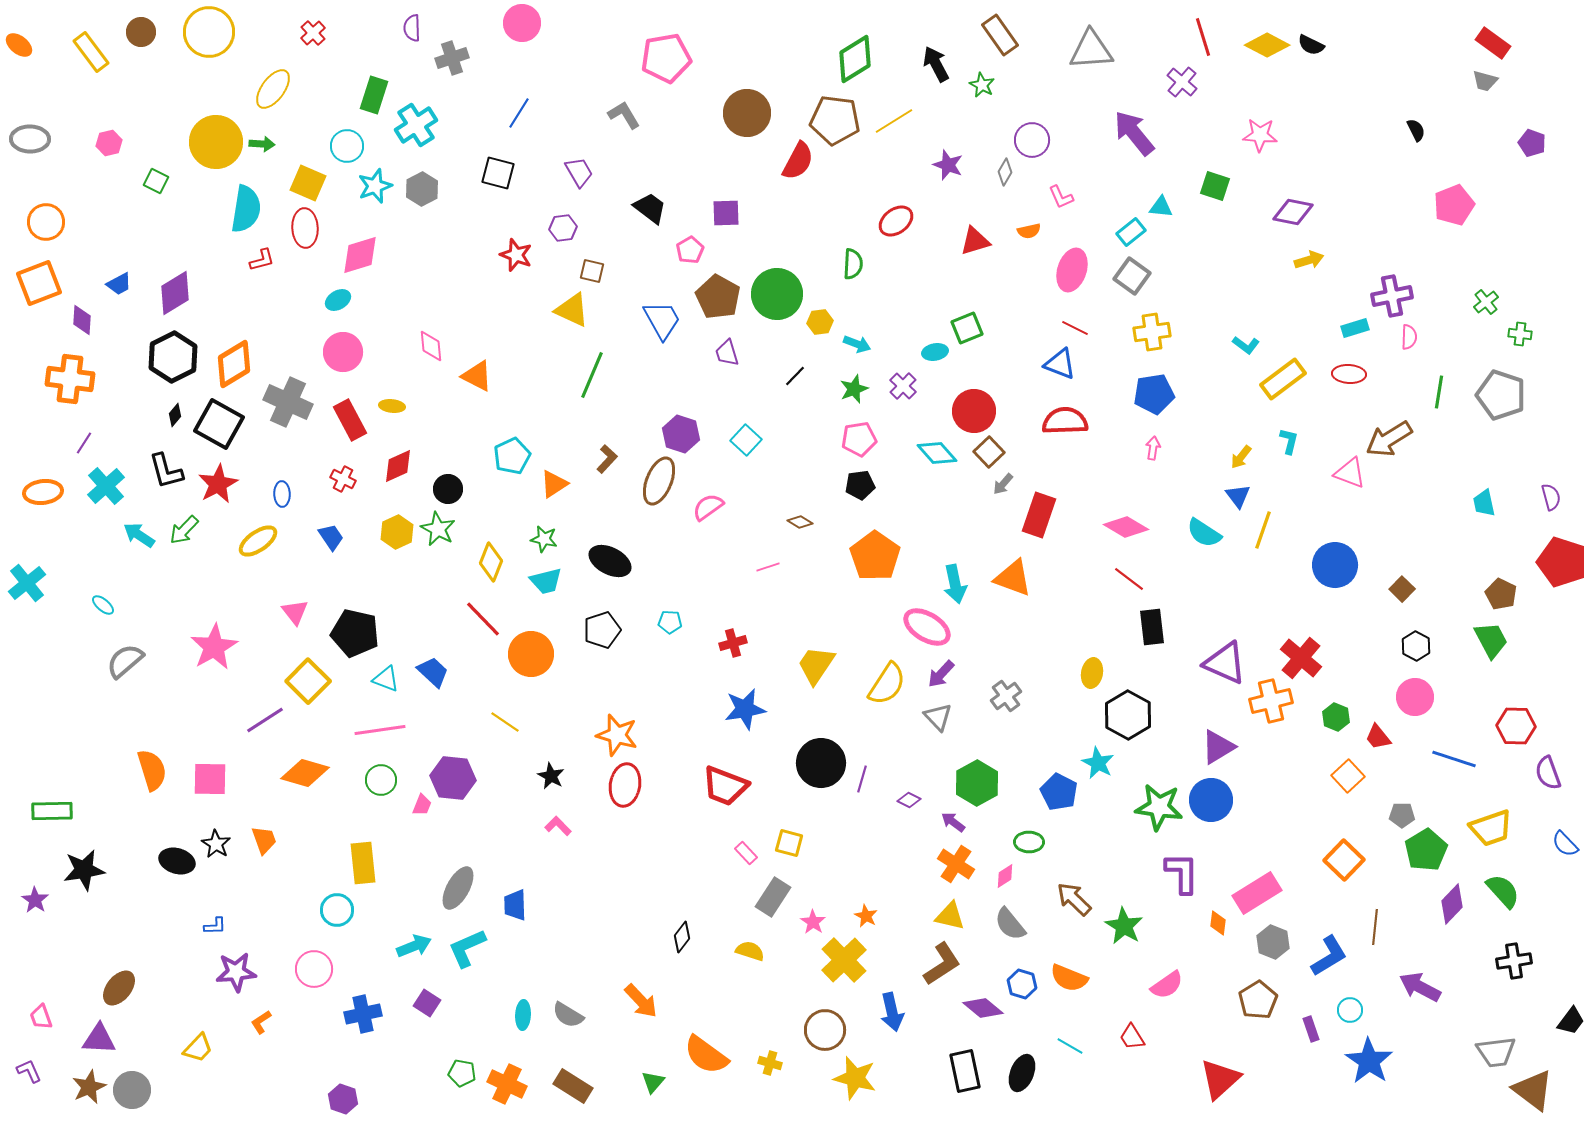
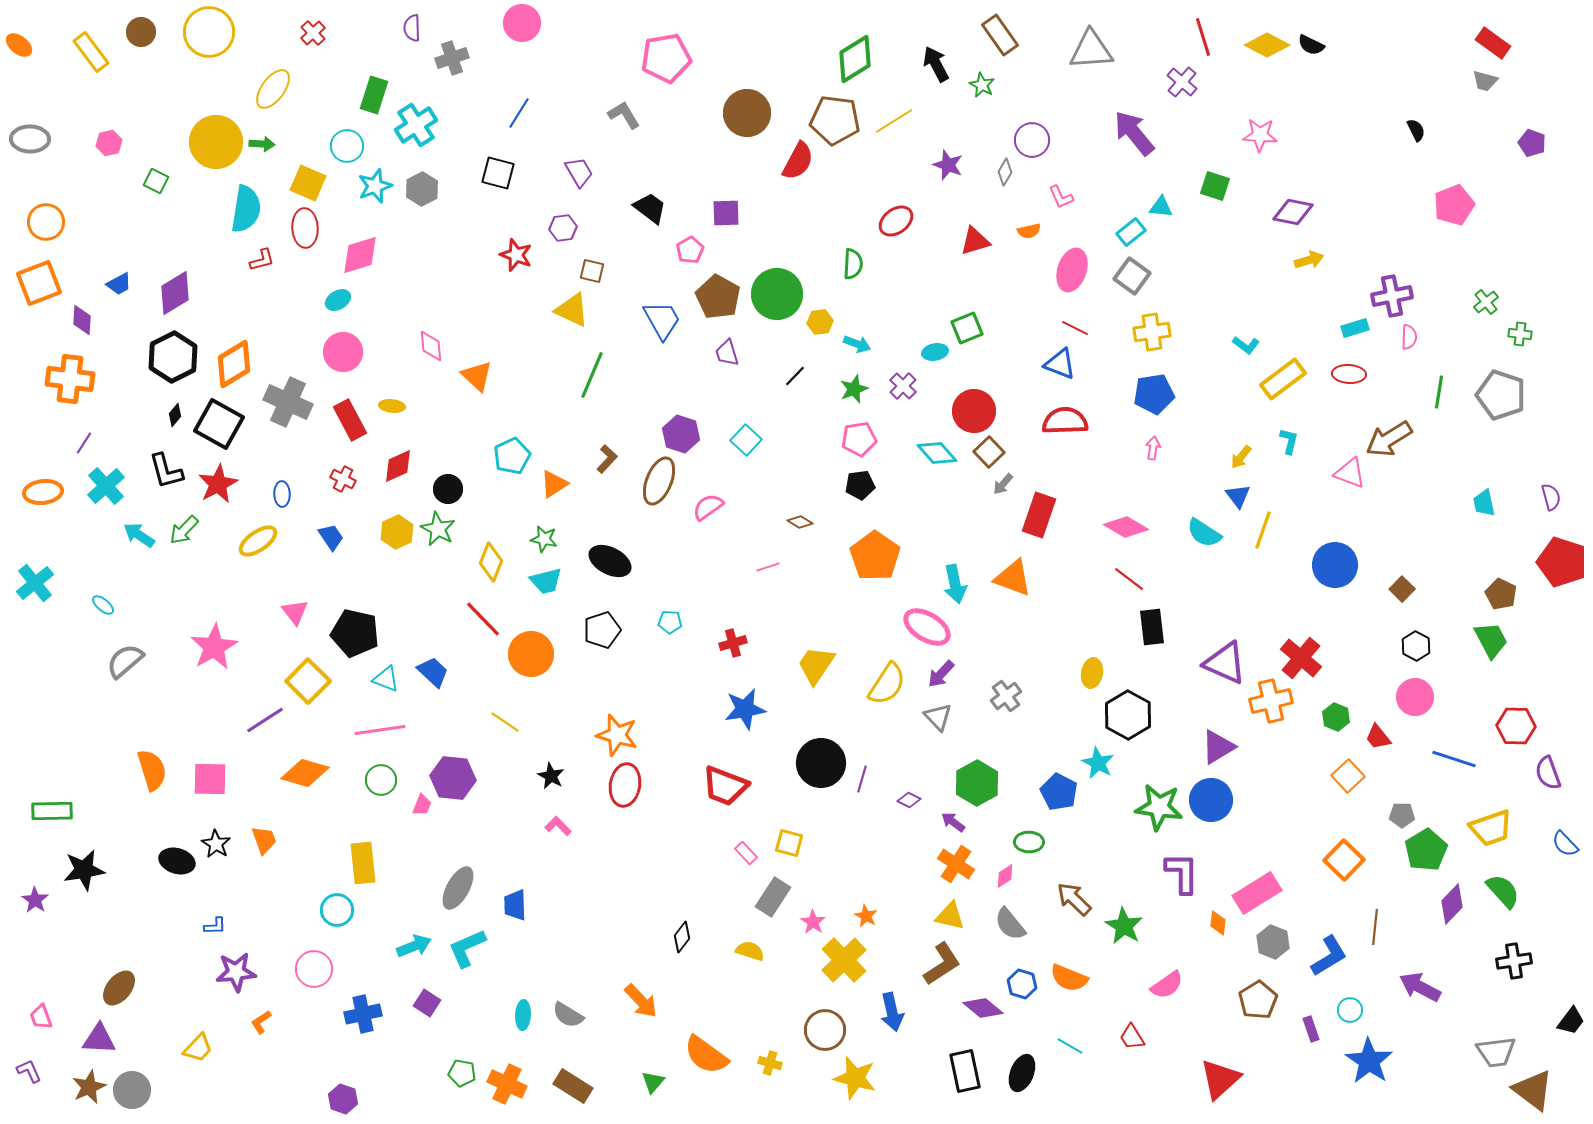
orange triangle at (477, 376): rotated 16 degrees clockwise
cyan cross at (27, 583): moved 8 px right
